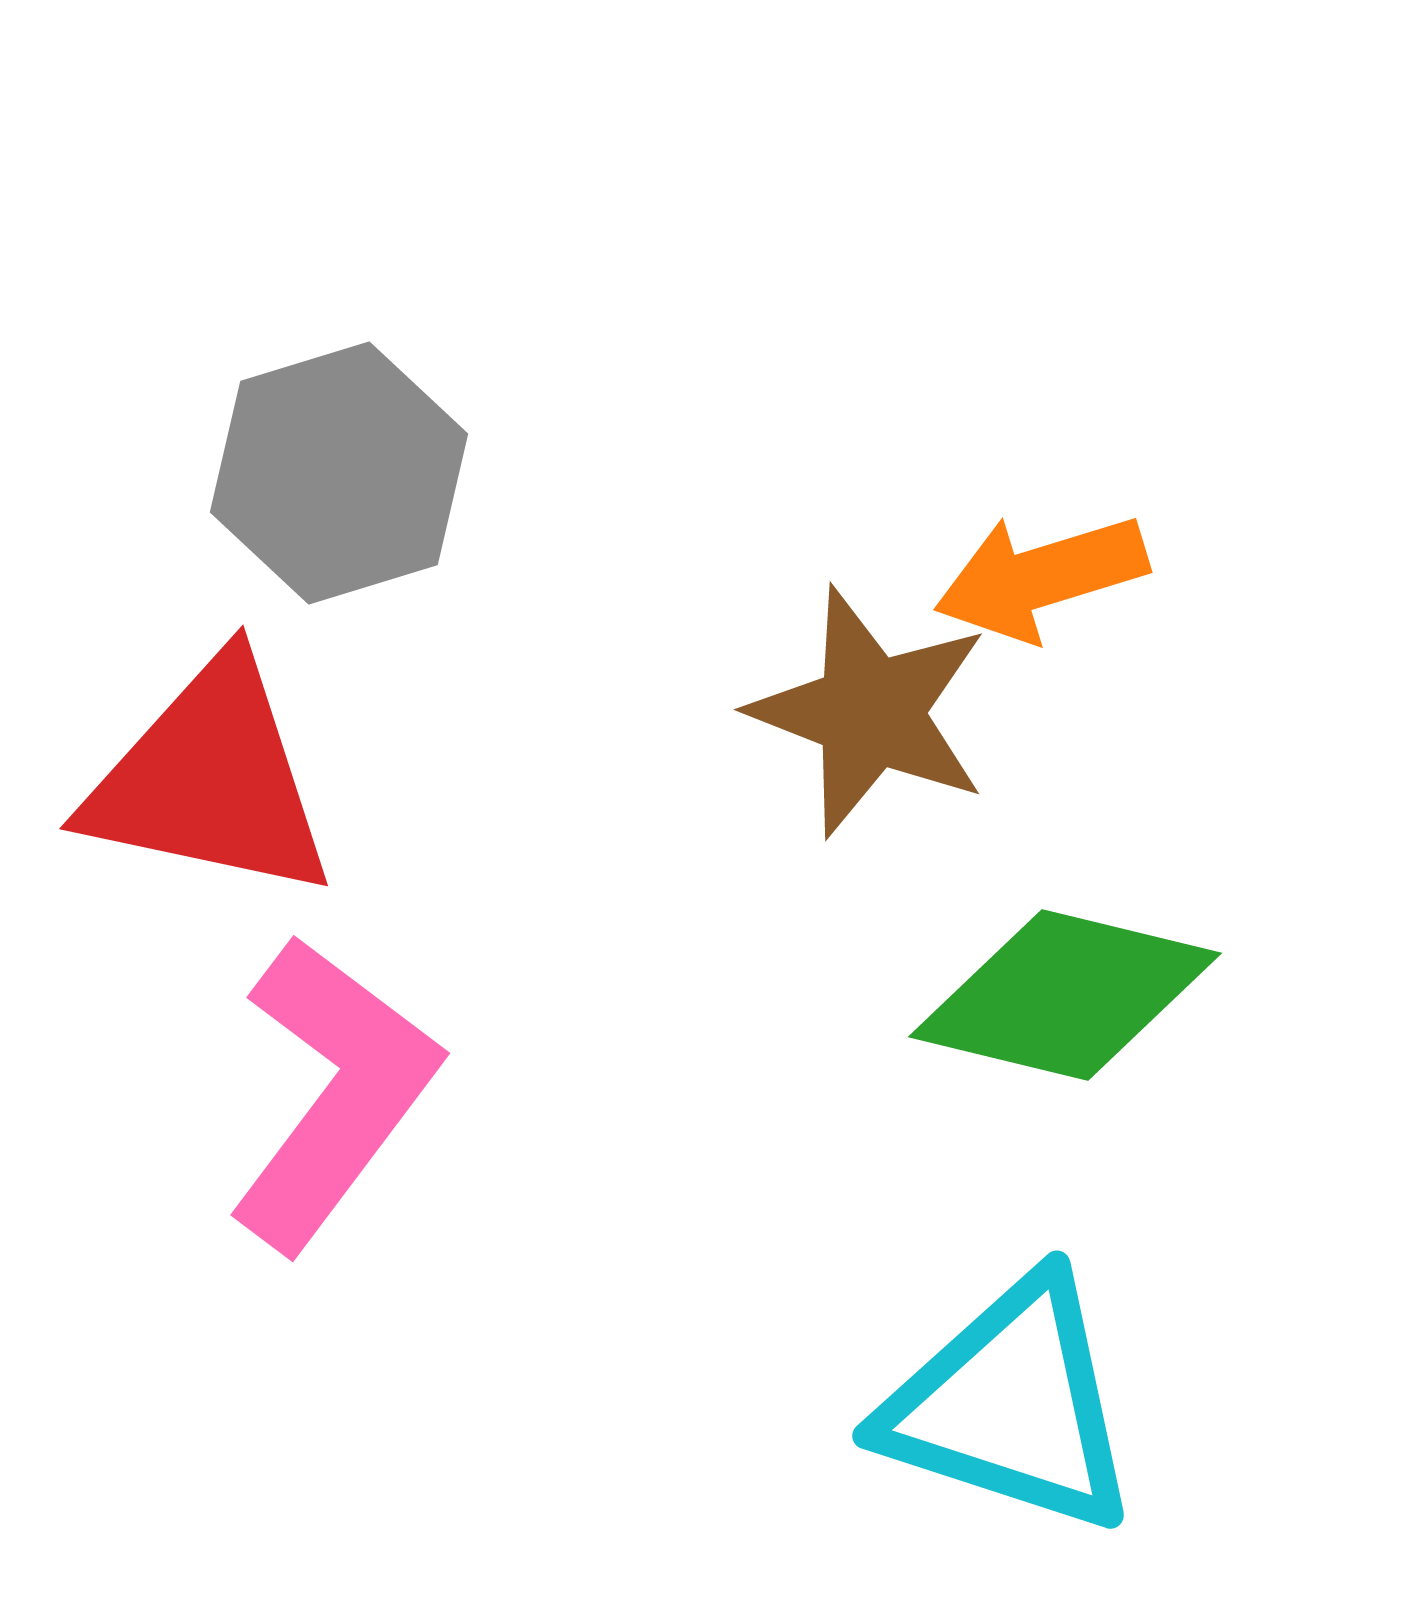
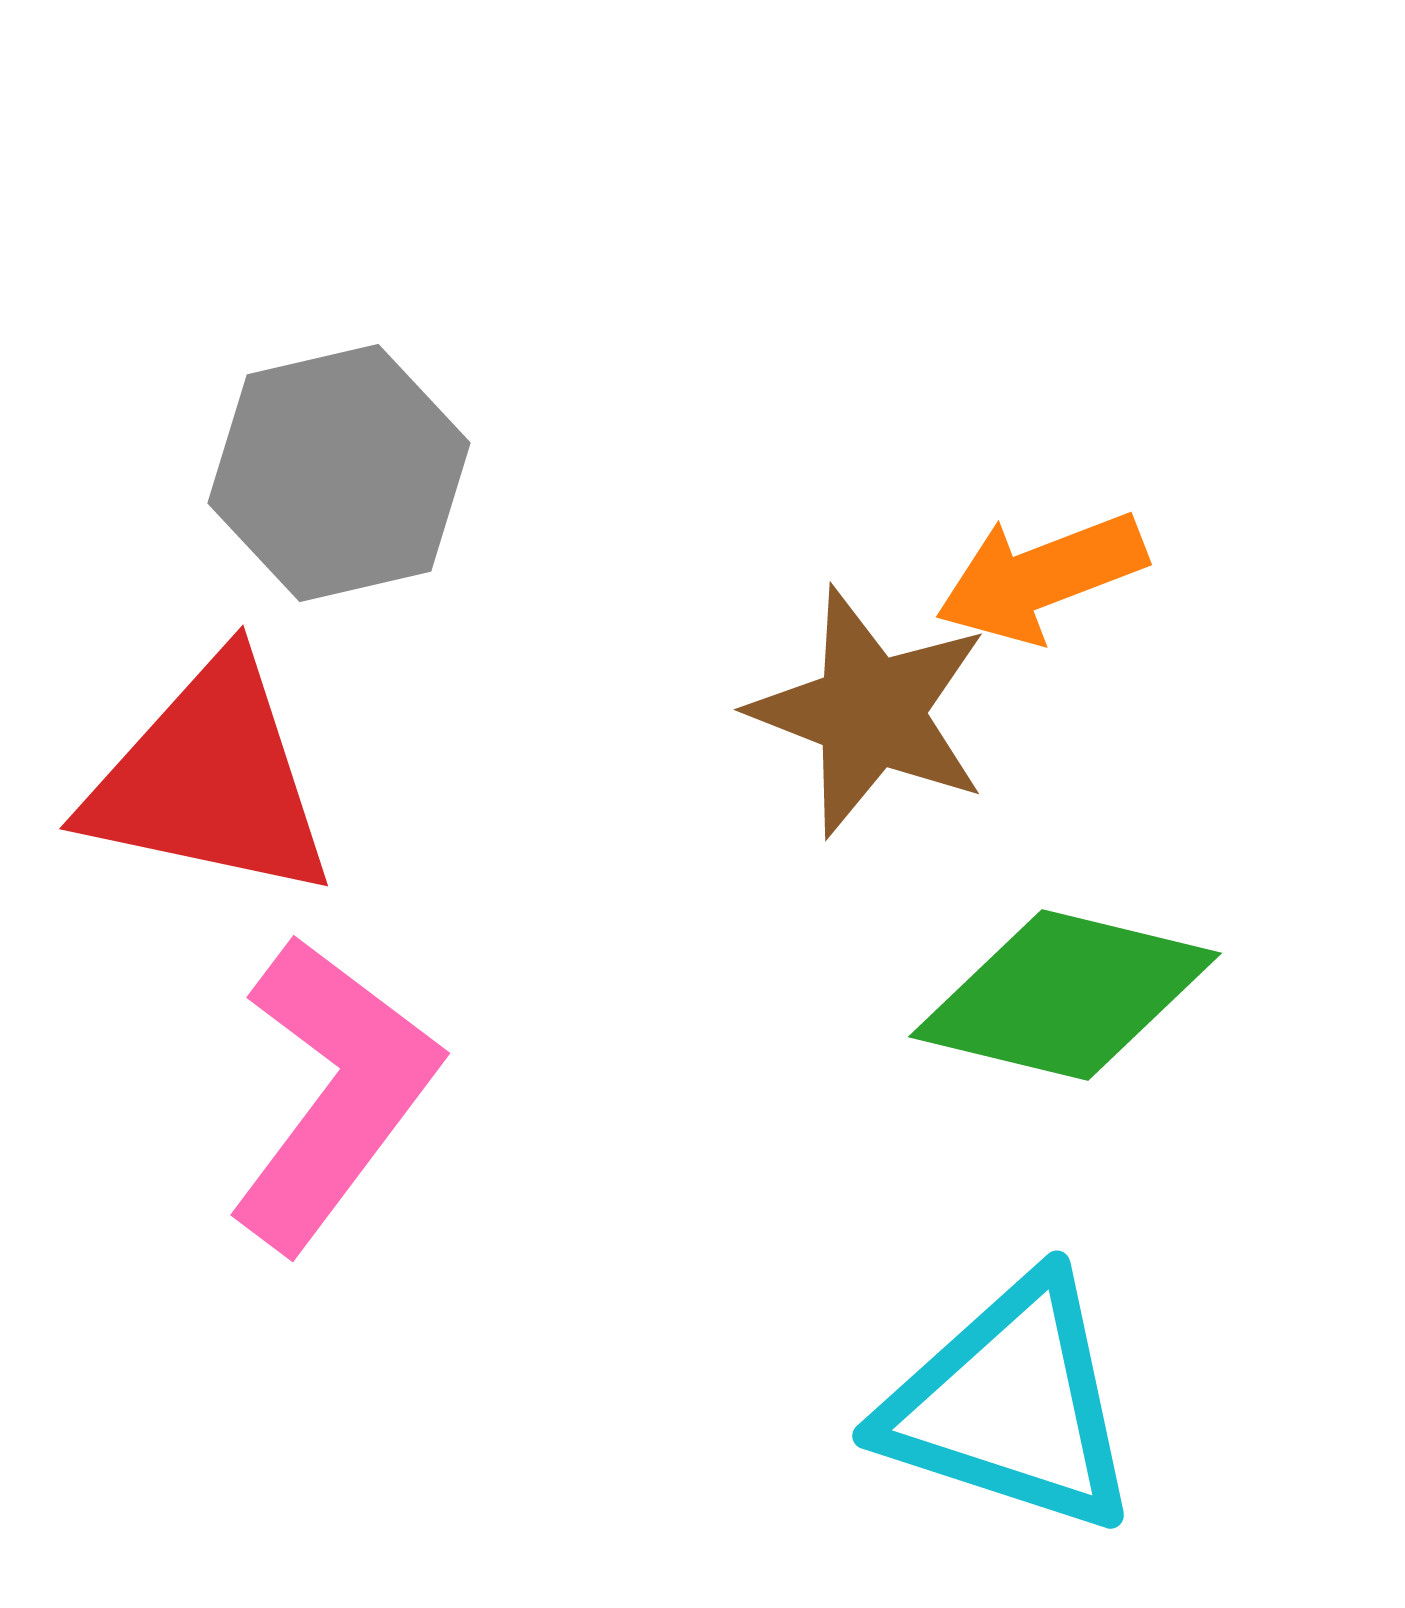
gray hexagon: rotated 4 degrees clockwise
orange arrow: rotated 4 degrees counterclockwise
